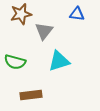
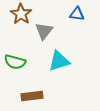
brown star: rotated 25 degrees counterclockwise
brown rectangle: moved 1 px right, 1 px down
